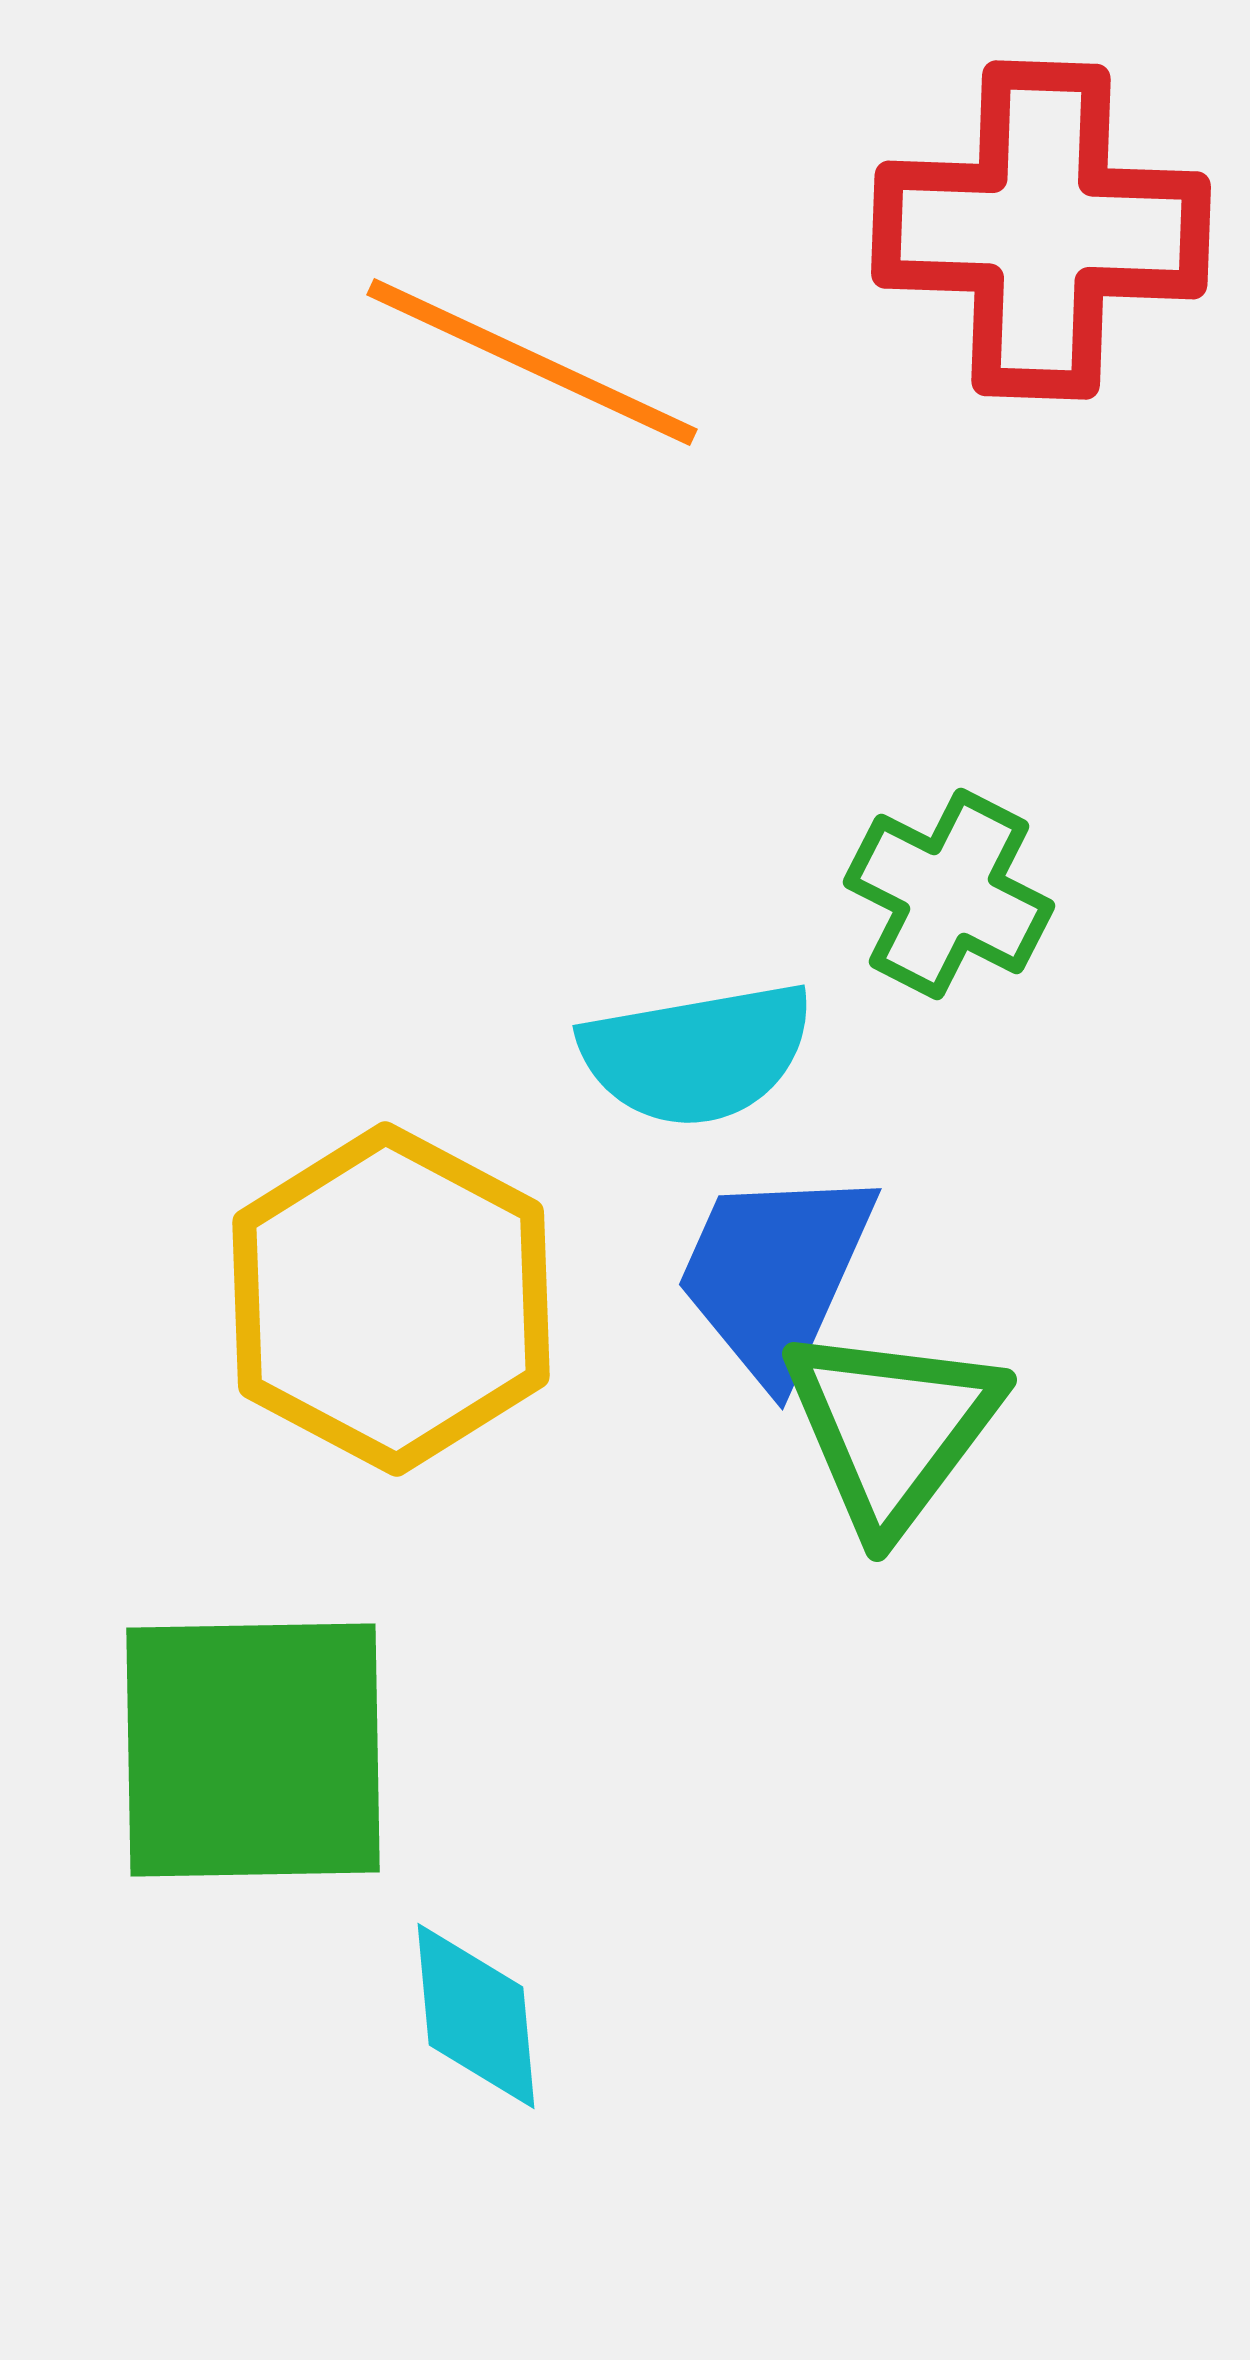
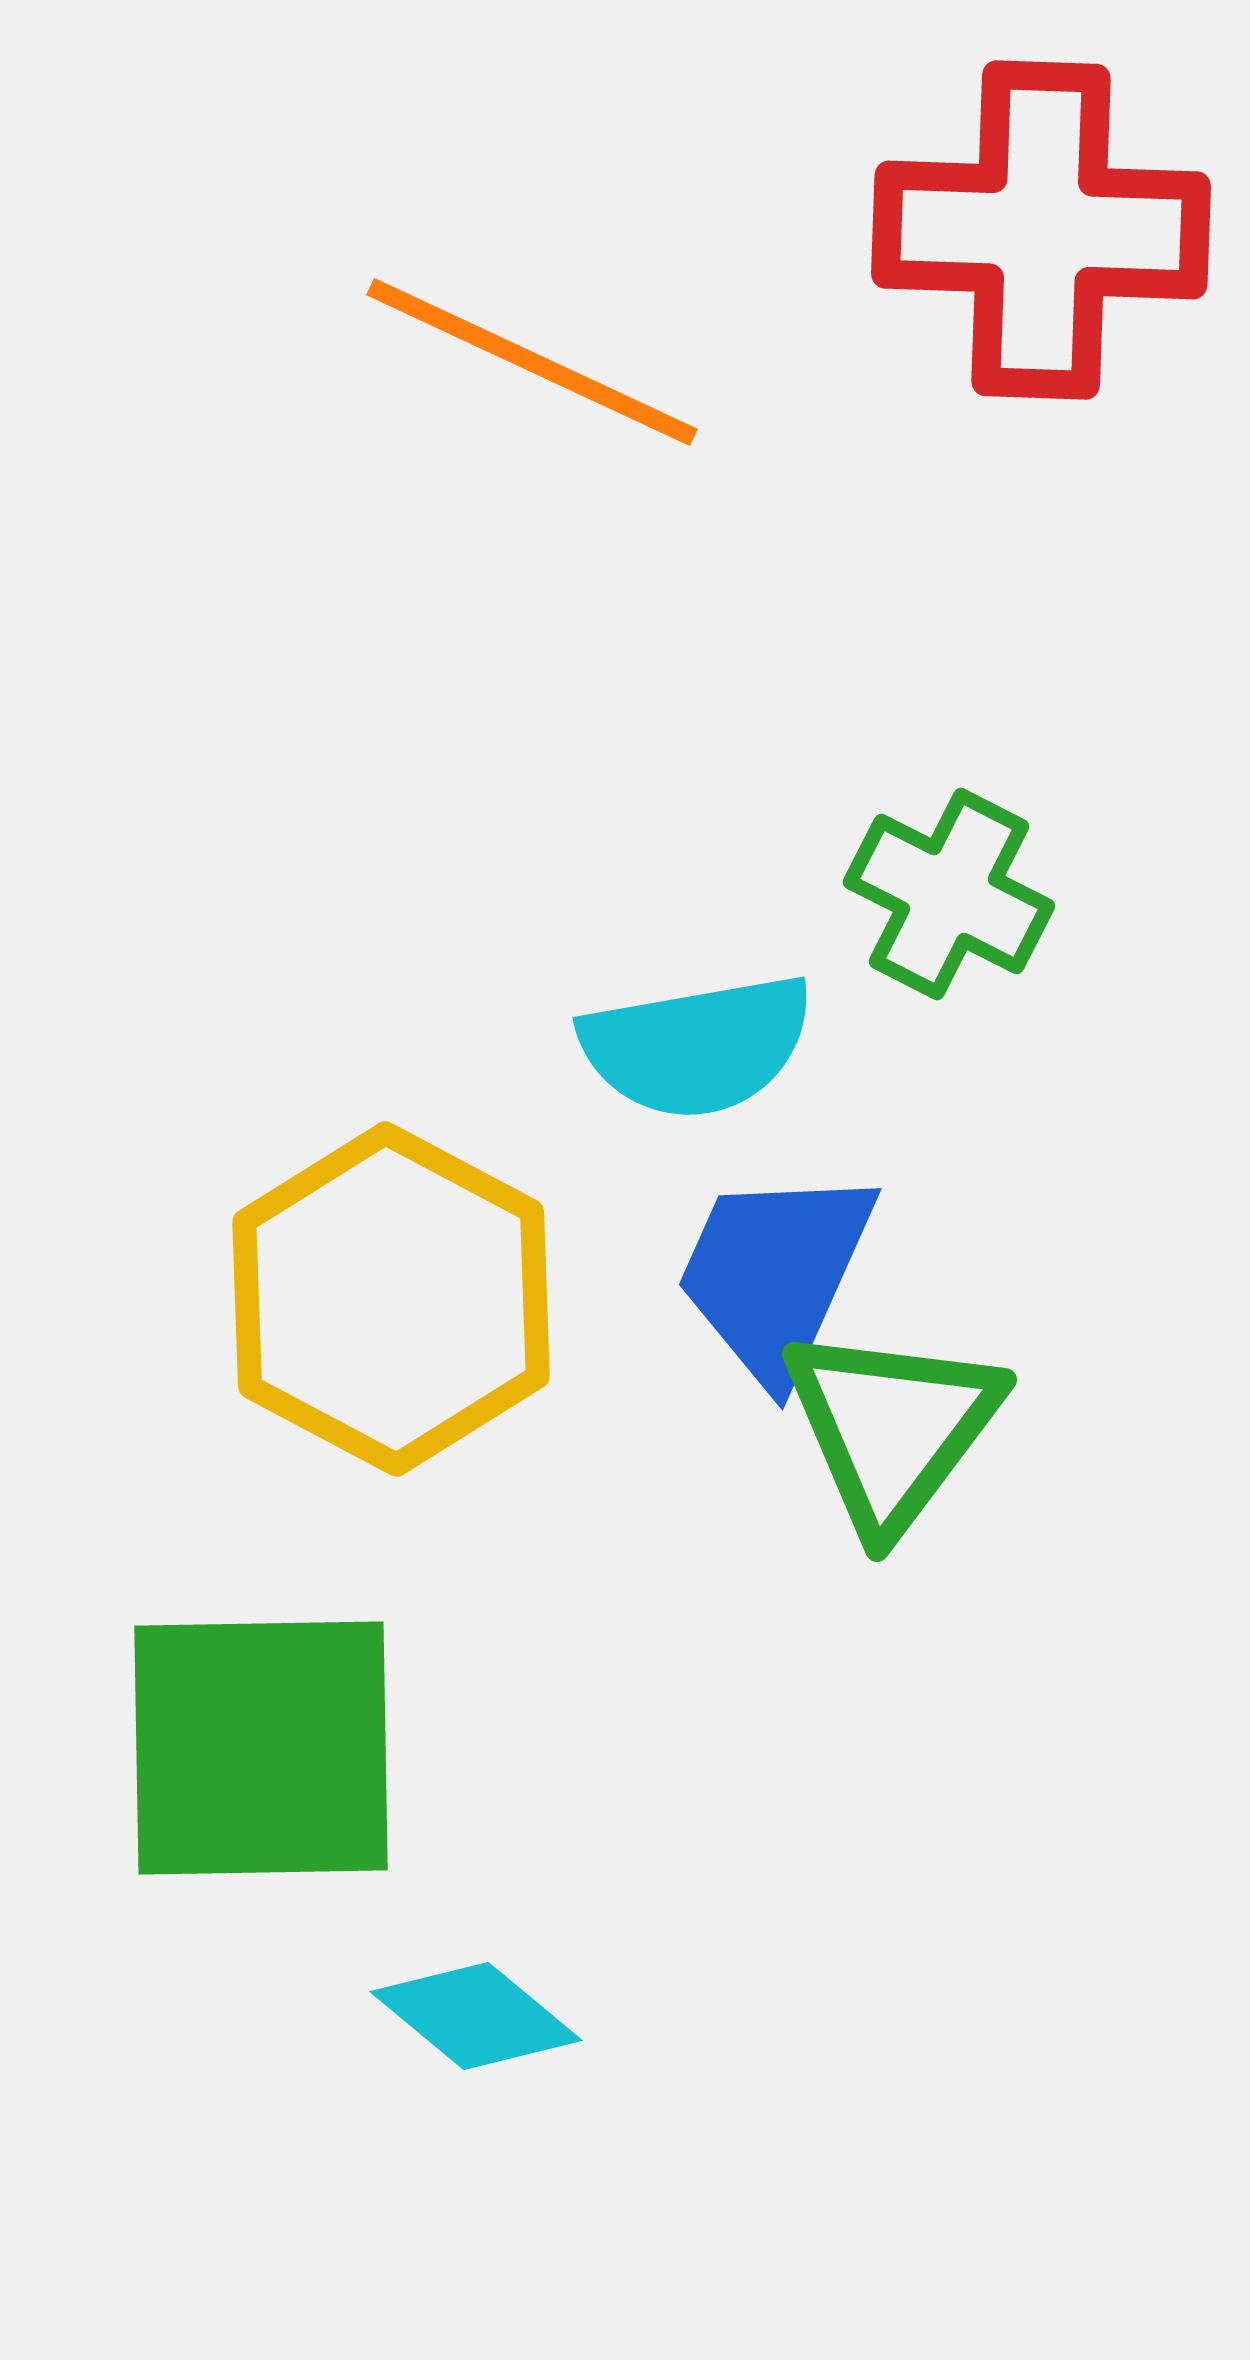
cyan semicircle: moved 8 px up
green square: moved 8 px right, 2 px up
cyan diamond: rotated 45 degrees counterclockwise
